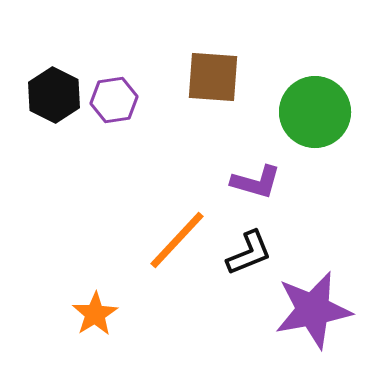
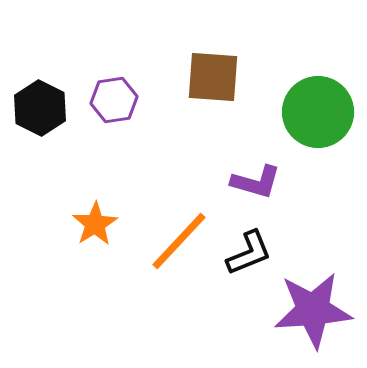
black hexagon: moved 14 px left, 13 px down
green circle: moved 3 px right
orange line: moved 2 px right, 1 px down
purple star: rotated 6 degrees clockwise
orange star: moved 90 px up
